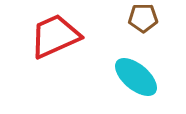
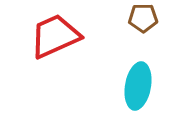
cyan ellipse: moved 2 px right, 9 px down; rotated 60 degrees clockwise
